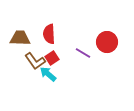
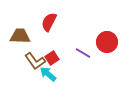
red semicircle: moved 12 px up; rotated 30 degrees clockwise
brown trapezoid: moved 2 px up
